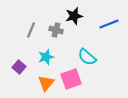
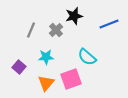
gray cross: rotated 32 degrees clockwise
cyan star: rotated 14 degrees clockwise
